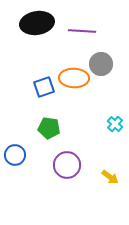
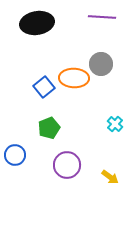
purple line: moved 20 px right, 14 px up
blue square: rotated 20 degrees counterclockwise
green pentagon: rotated 30 degrees counterclockwise
